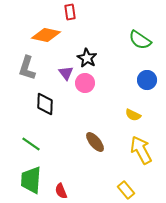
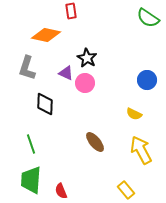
red rectangle: moved 1 px right, 1 px up
green semicircle: moved 8 px right, 22 px up
purple triangle: rotated 28 degrees counterclockwise
yellow semicircle: moved 1 px right, 1 px up
green line: rotated 36 degrees clockwise
